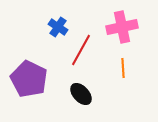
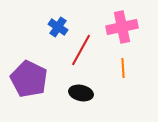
black ellipse: moved 1 px up; rotated 35 degrees counterclockwise
